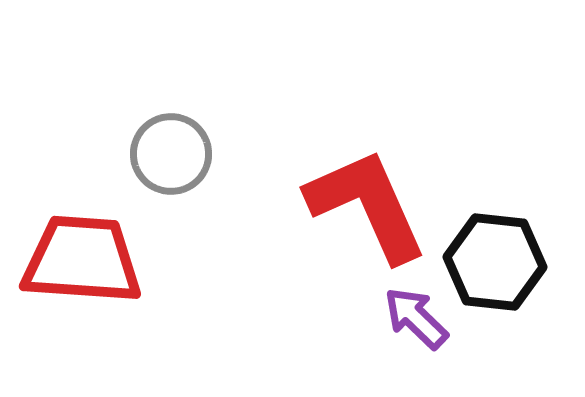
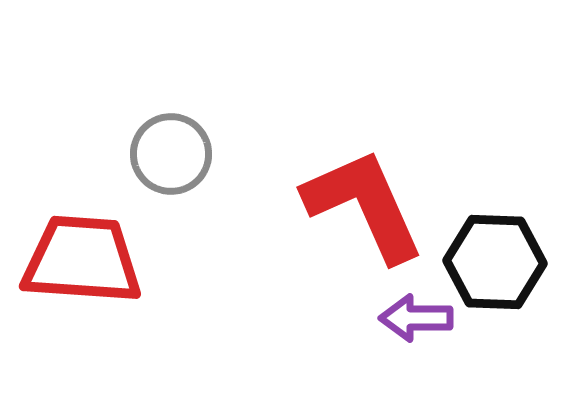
red L-shape: moved 3 px left
black hexagon: rotated 4 degrees counterclockwise
purple arrow: rotated 44 degrees counterclockwise
